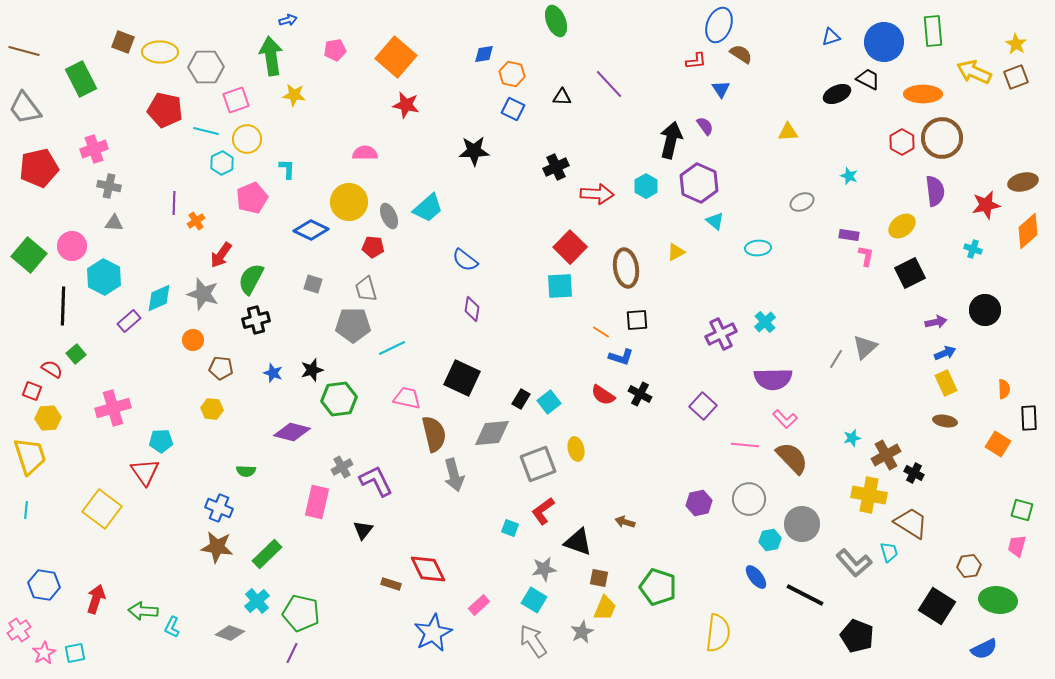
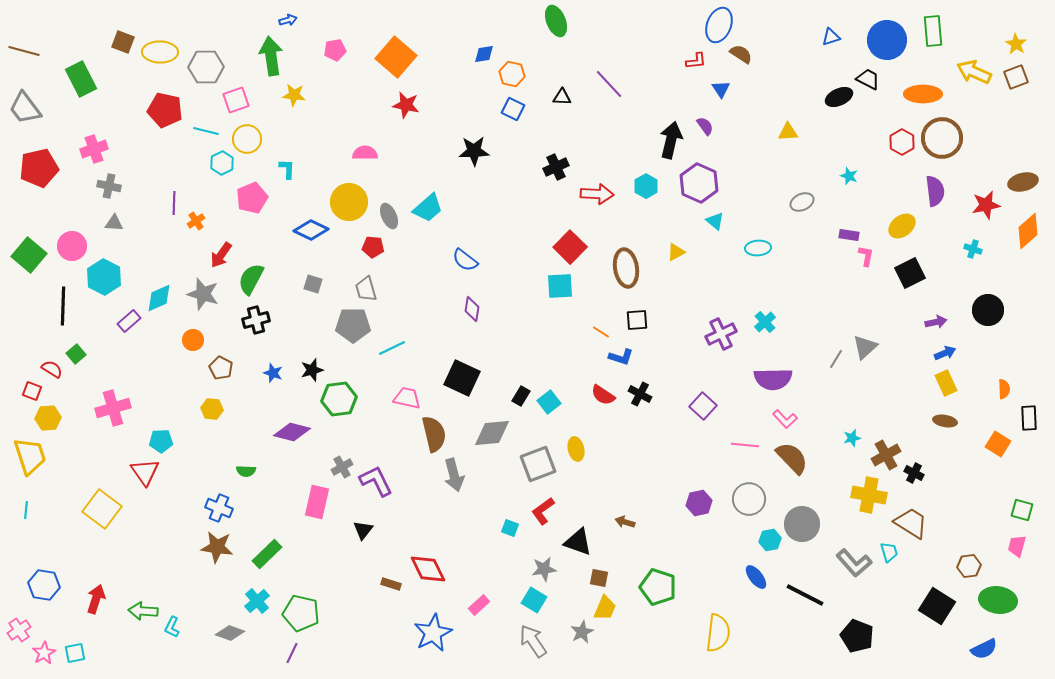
blue circle at (884, 42): moved 3 px right, 2 px up
black ellipse at (837, 94): moved 2 px right, 3 px down
black circle at (985, 310): moved 3 px right
brown pentagon at (221, 368): rotated 20 degrees clockwise
black rectangle at (521, 399): moved 3 px up
